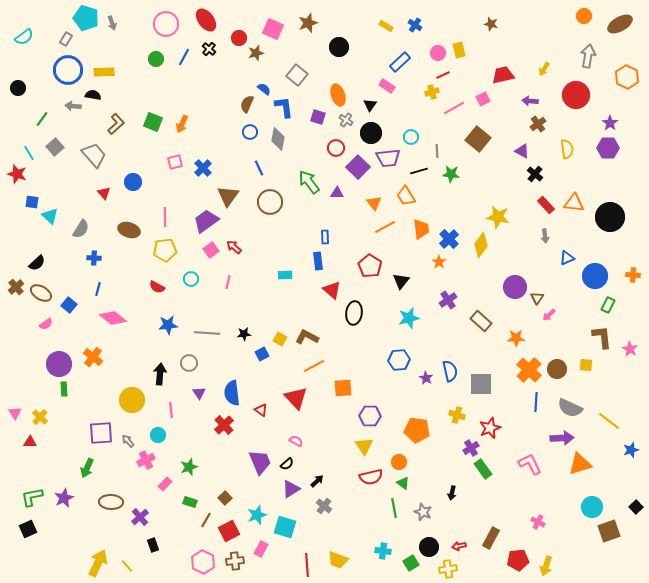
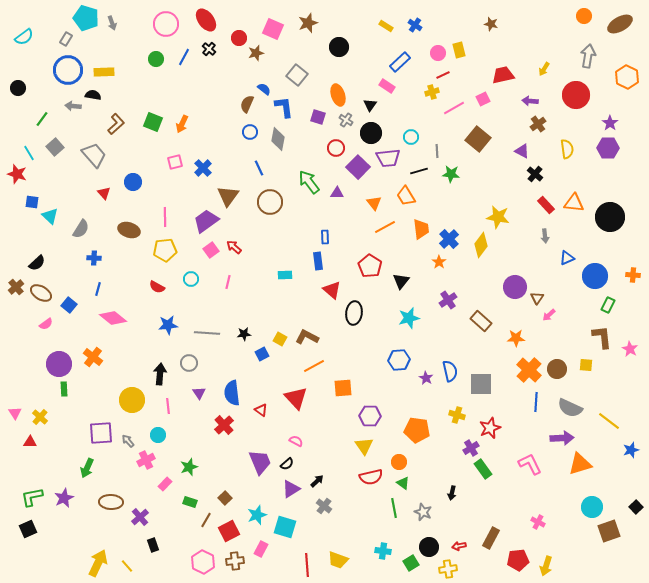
pink line at (171, 410): moved 3 px left, 4 px up
